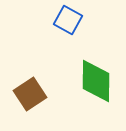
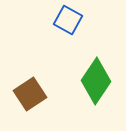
green diamond: rotated 33 degrees clockwise
